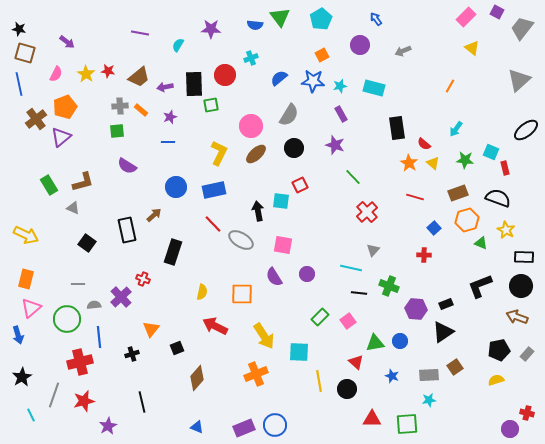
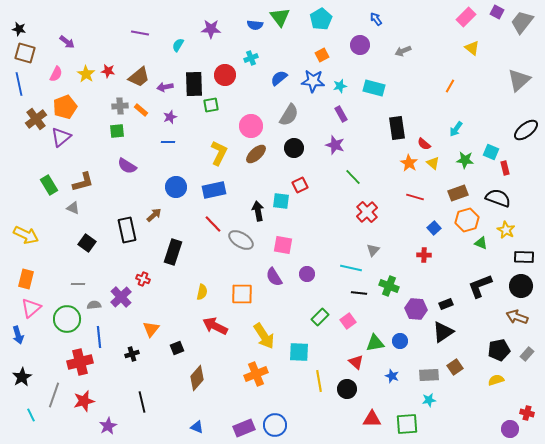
gray trapezoid at (522, 28): moved 6 px up
